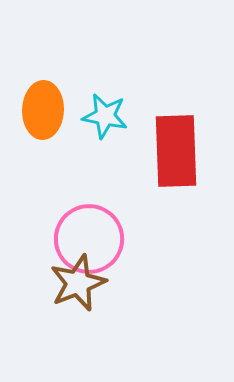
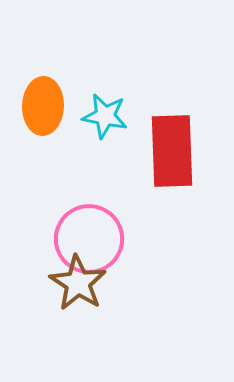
orange ellipse: moved 4 px up
red rectangle: moved 4 px left
brown star: rotated 18 degrees counterclockwise
